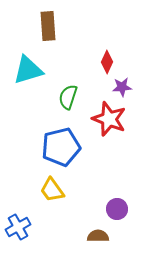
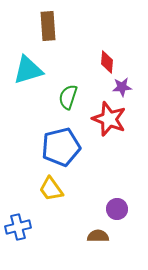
red diamond: rotated 20 degrees counterclockwise
yellow trapezoid: moved 1 px left, 1 px up
blue cross: rotated 15 degrees clockwise
